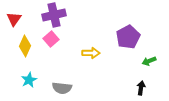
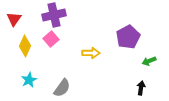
gray semicircle: rotated 60 degrees counterclockwise
